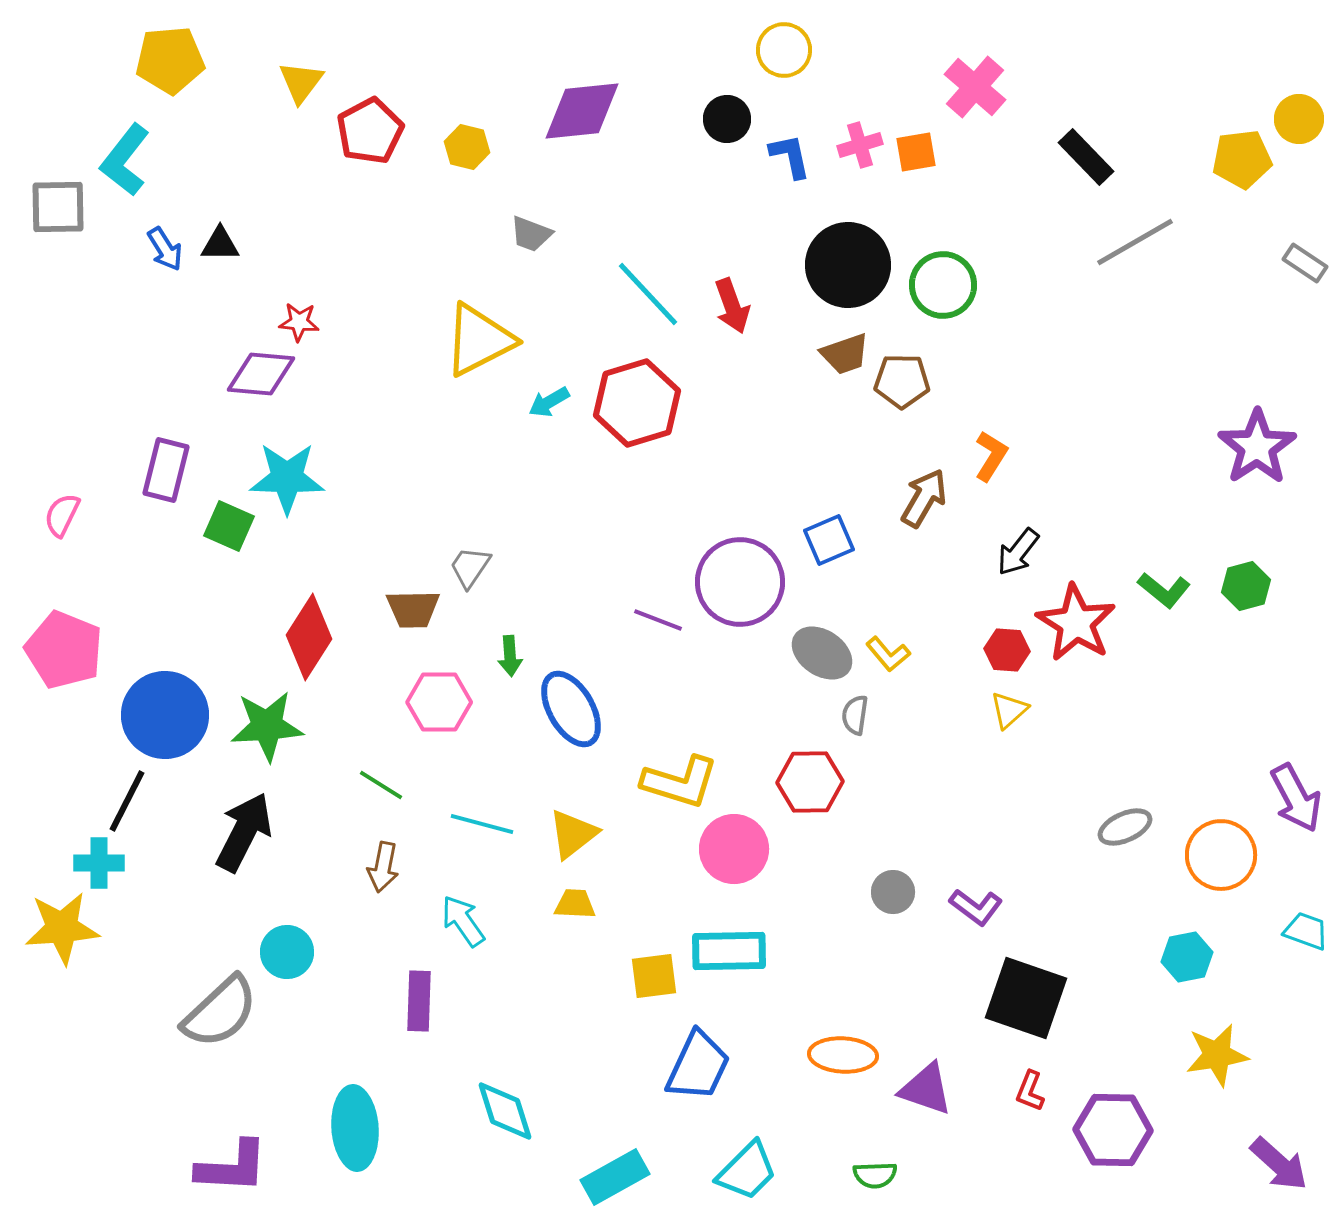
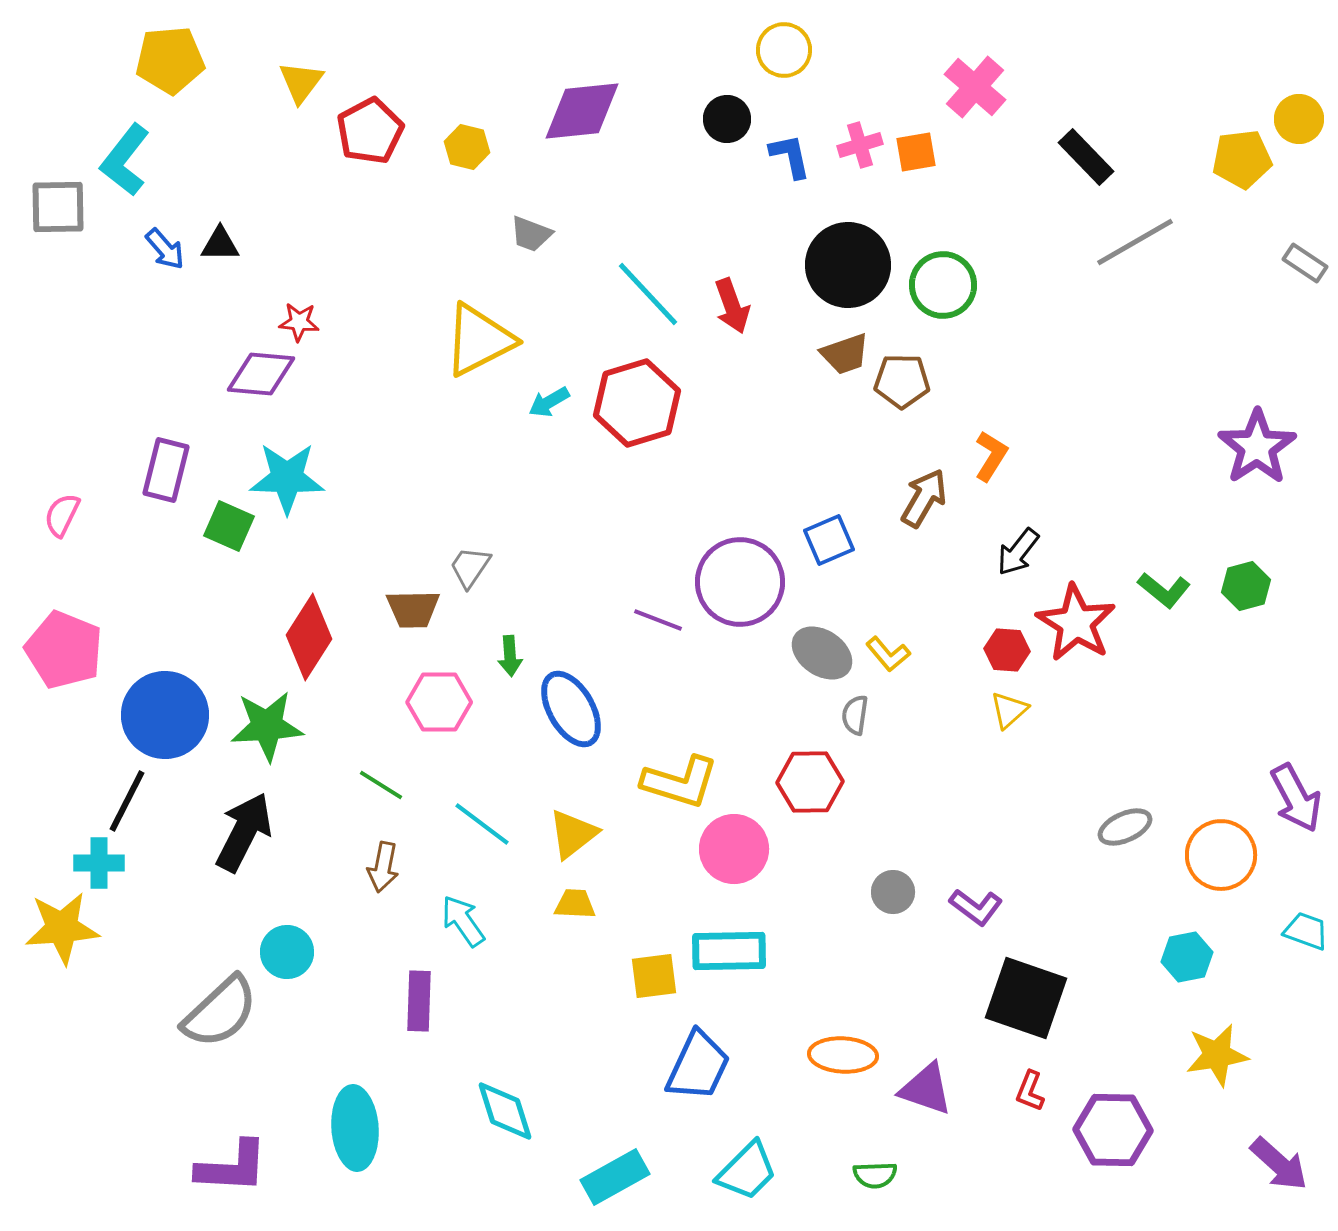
blue arrow at (165, 249): rotated 9 degrees counterclockwise
cyan line at (482, 824): rotated 22 degrees clockwise
